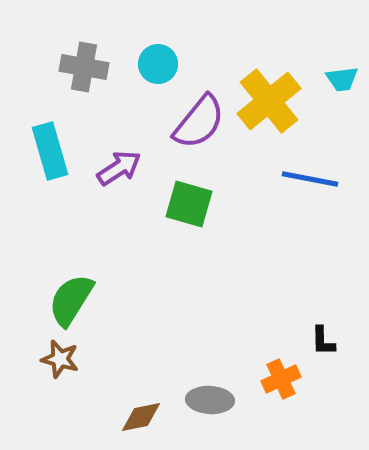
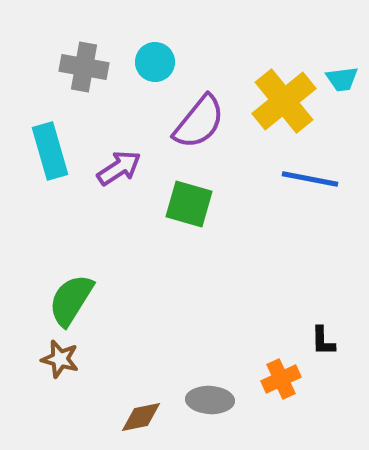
cyan circle: moved 3 px left, 2 px up
yellow cross: moved 15 px right
